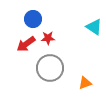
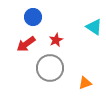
blue circle: moved 2 px up
red star: moved 8 px right, 2 px down; rotated 24 degrees counterclockwise
